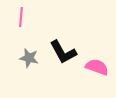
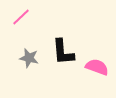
pink line: rotated 42 degrees clockwise
black L-shape: rotated 24 degrees clockwise
